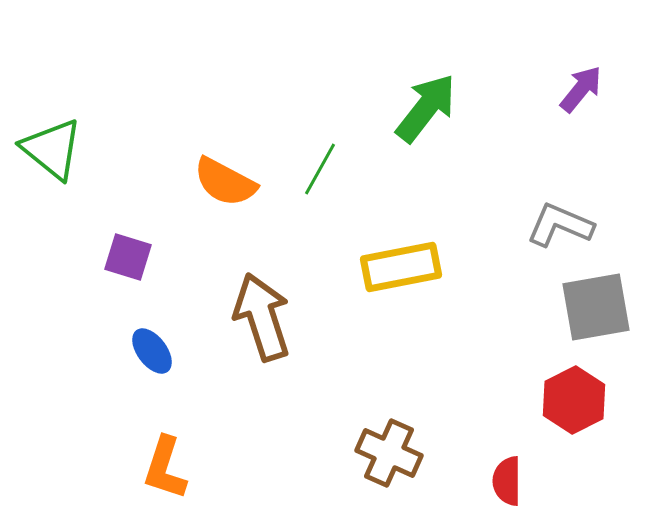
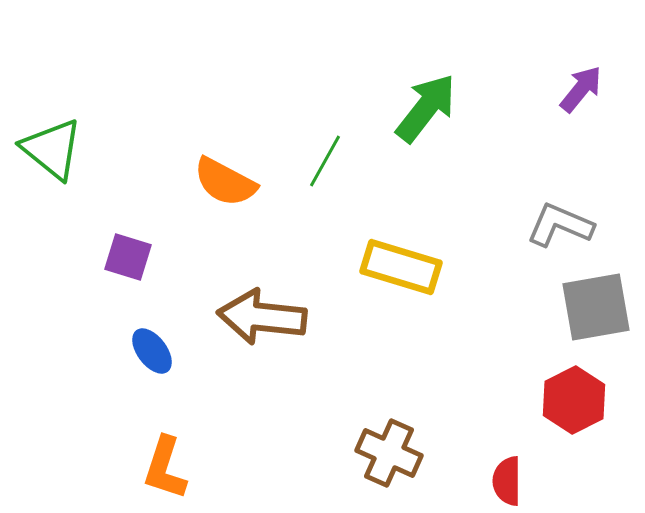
green line: moved 5 px right, 8 px up
yellow rectangle: rotated 28 degrees clockwise
brown arrow: rotated 66 degrees counterclockwise
